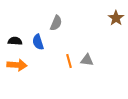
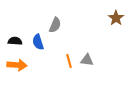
gray semicircle: moved 1 px left, 2 px down
